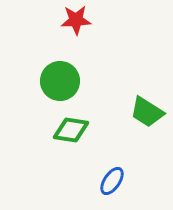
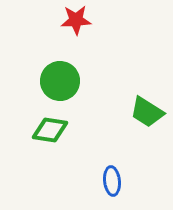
green diamond: moved 21 px left
blue ellipse: rotated 40 degrees counterclockwise
